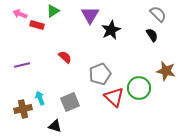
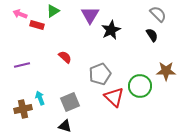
brown star: rotated 12 degrees counterclockwise
green circle: moved 1 px right, 2 px up
black triangle: moved 10 px right
